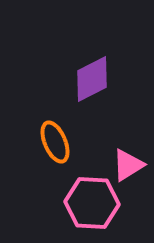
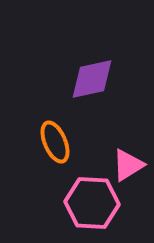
purple diamond: rotated 15 degrees clockwise
